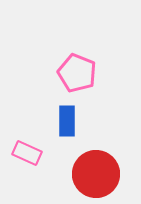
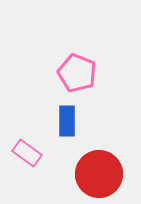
pink rectangle: rotated 12 degrees clockwise
red circle: moved 3 px right
